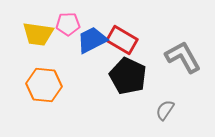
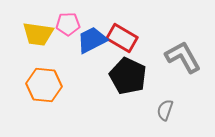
red rectangle: moved 2 px up
gray semicircle: rotated 15 degrees counterclockwise
